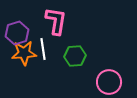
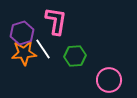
purple hexagon: moved 5 px right
white line: rotated 25 degrees counterclockwise
pink circle: moved 2 px up
